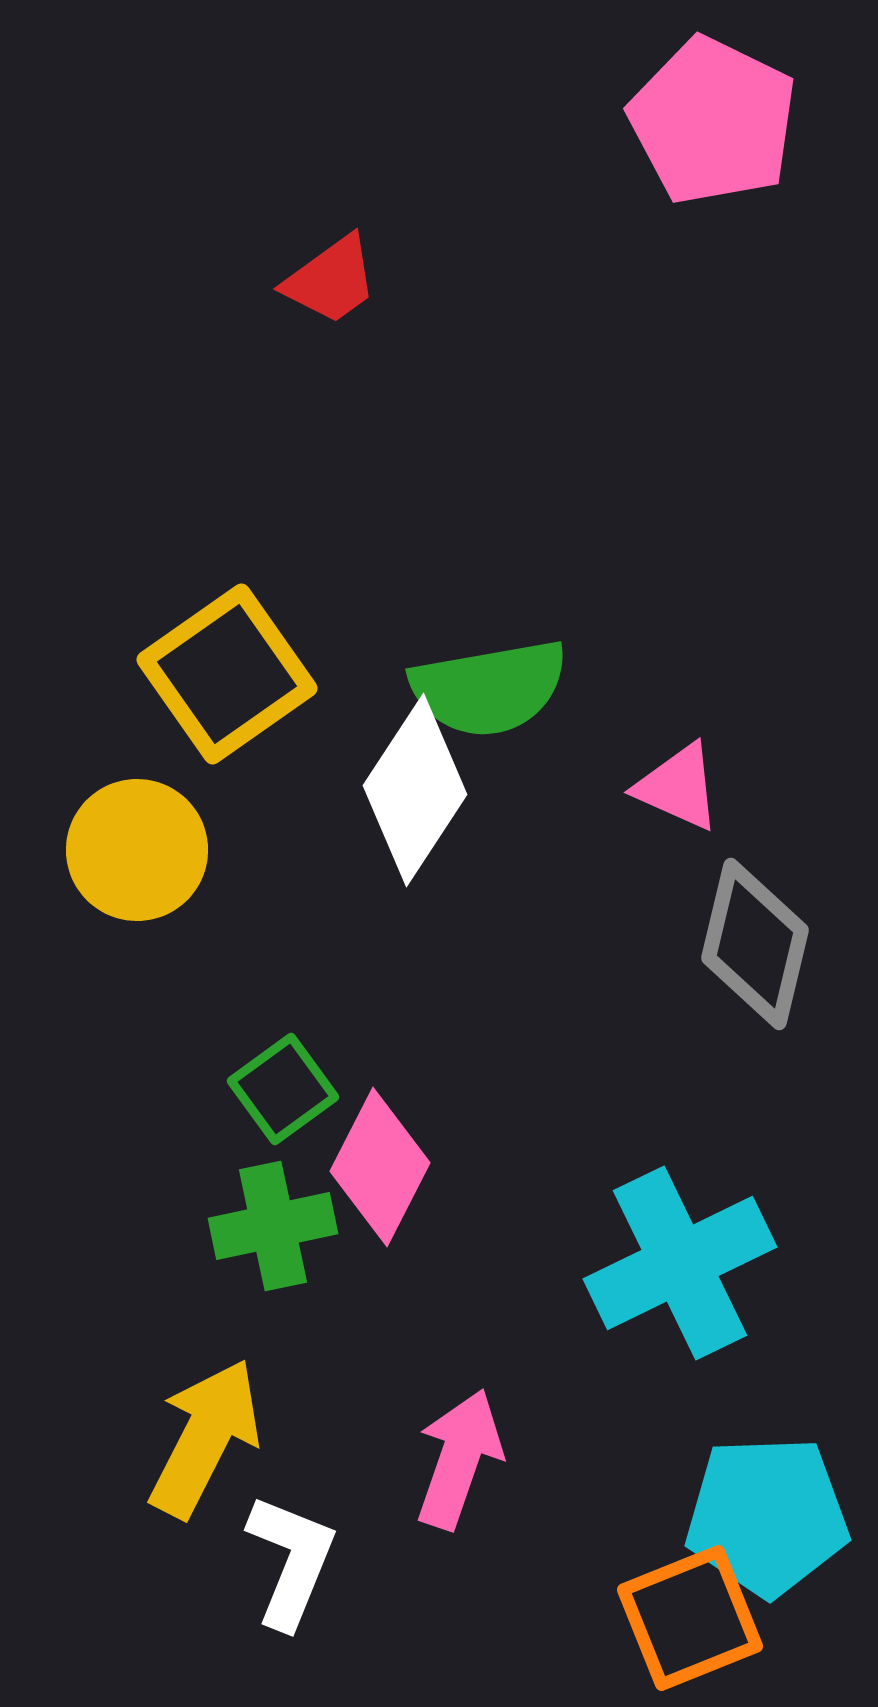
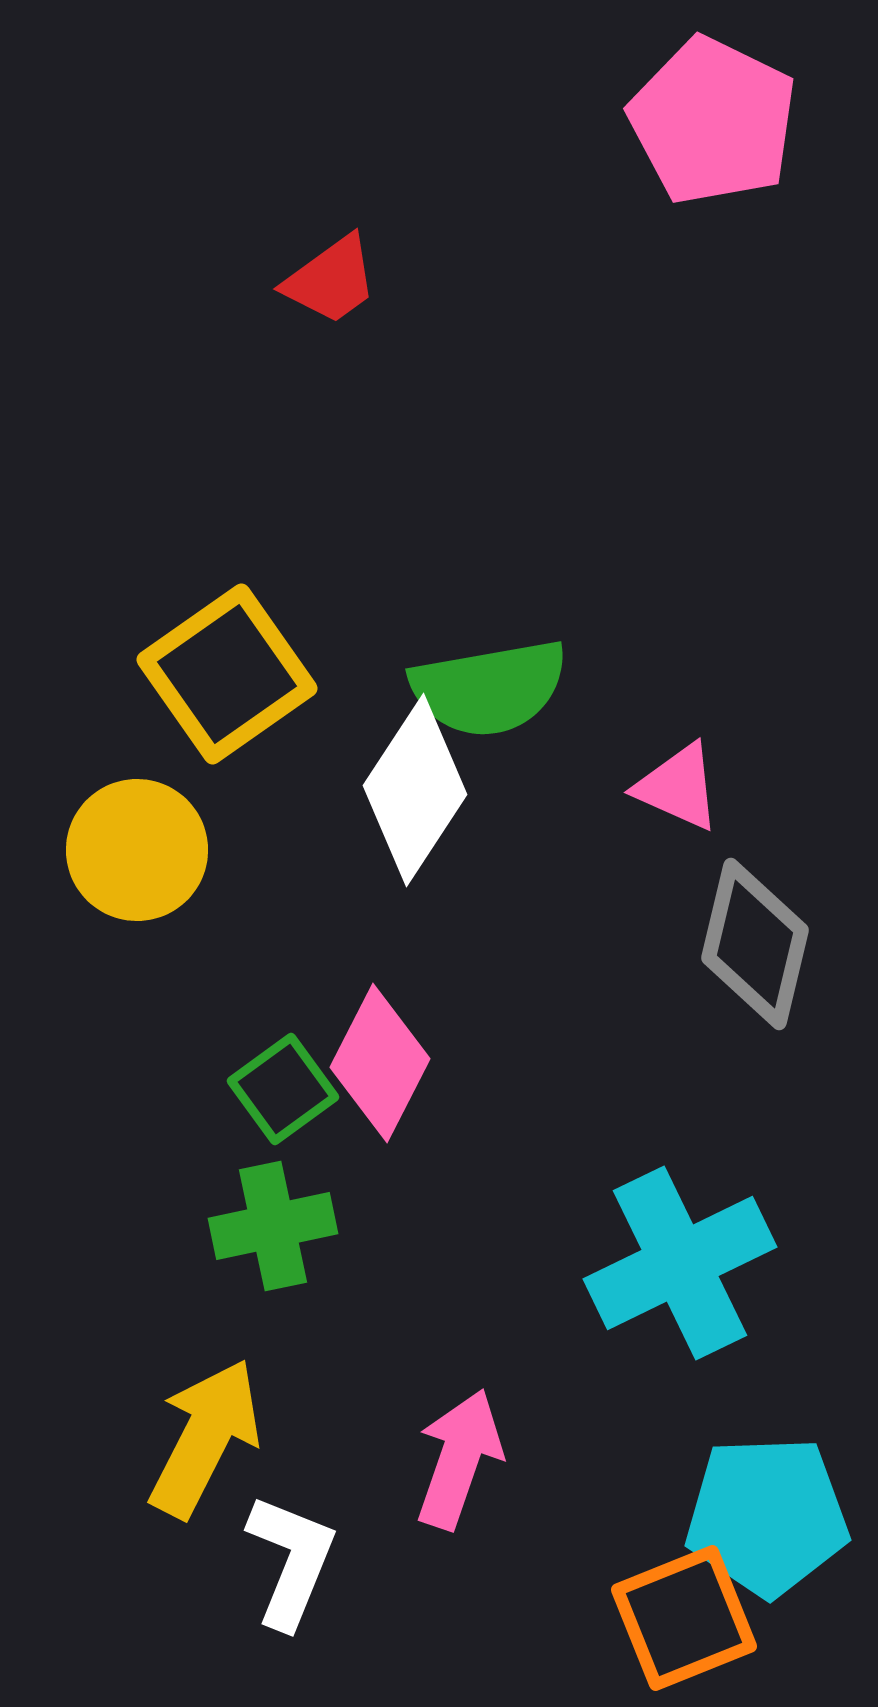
pink diamond: moved 104 px up
orange square: moved 6 px left
